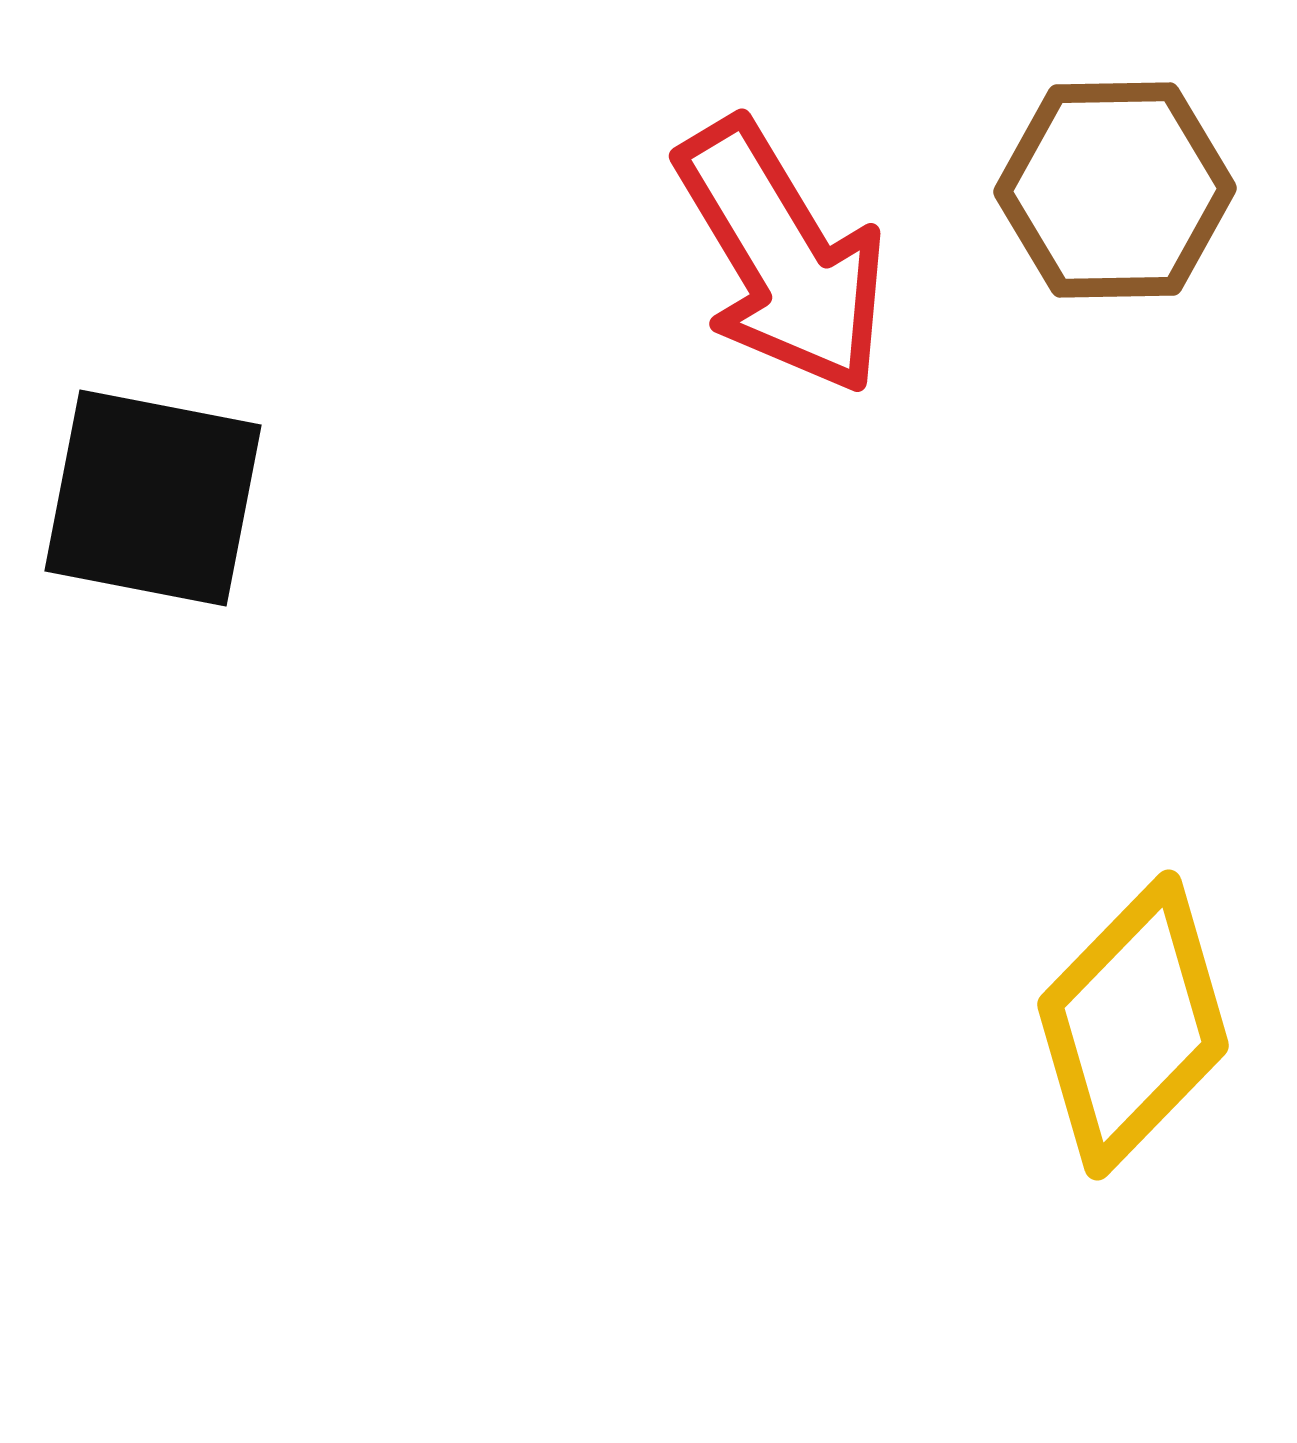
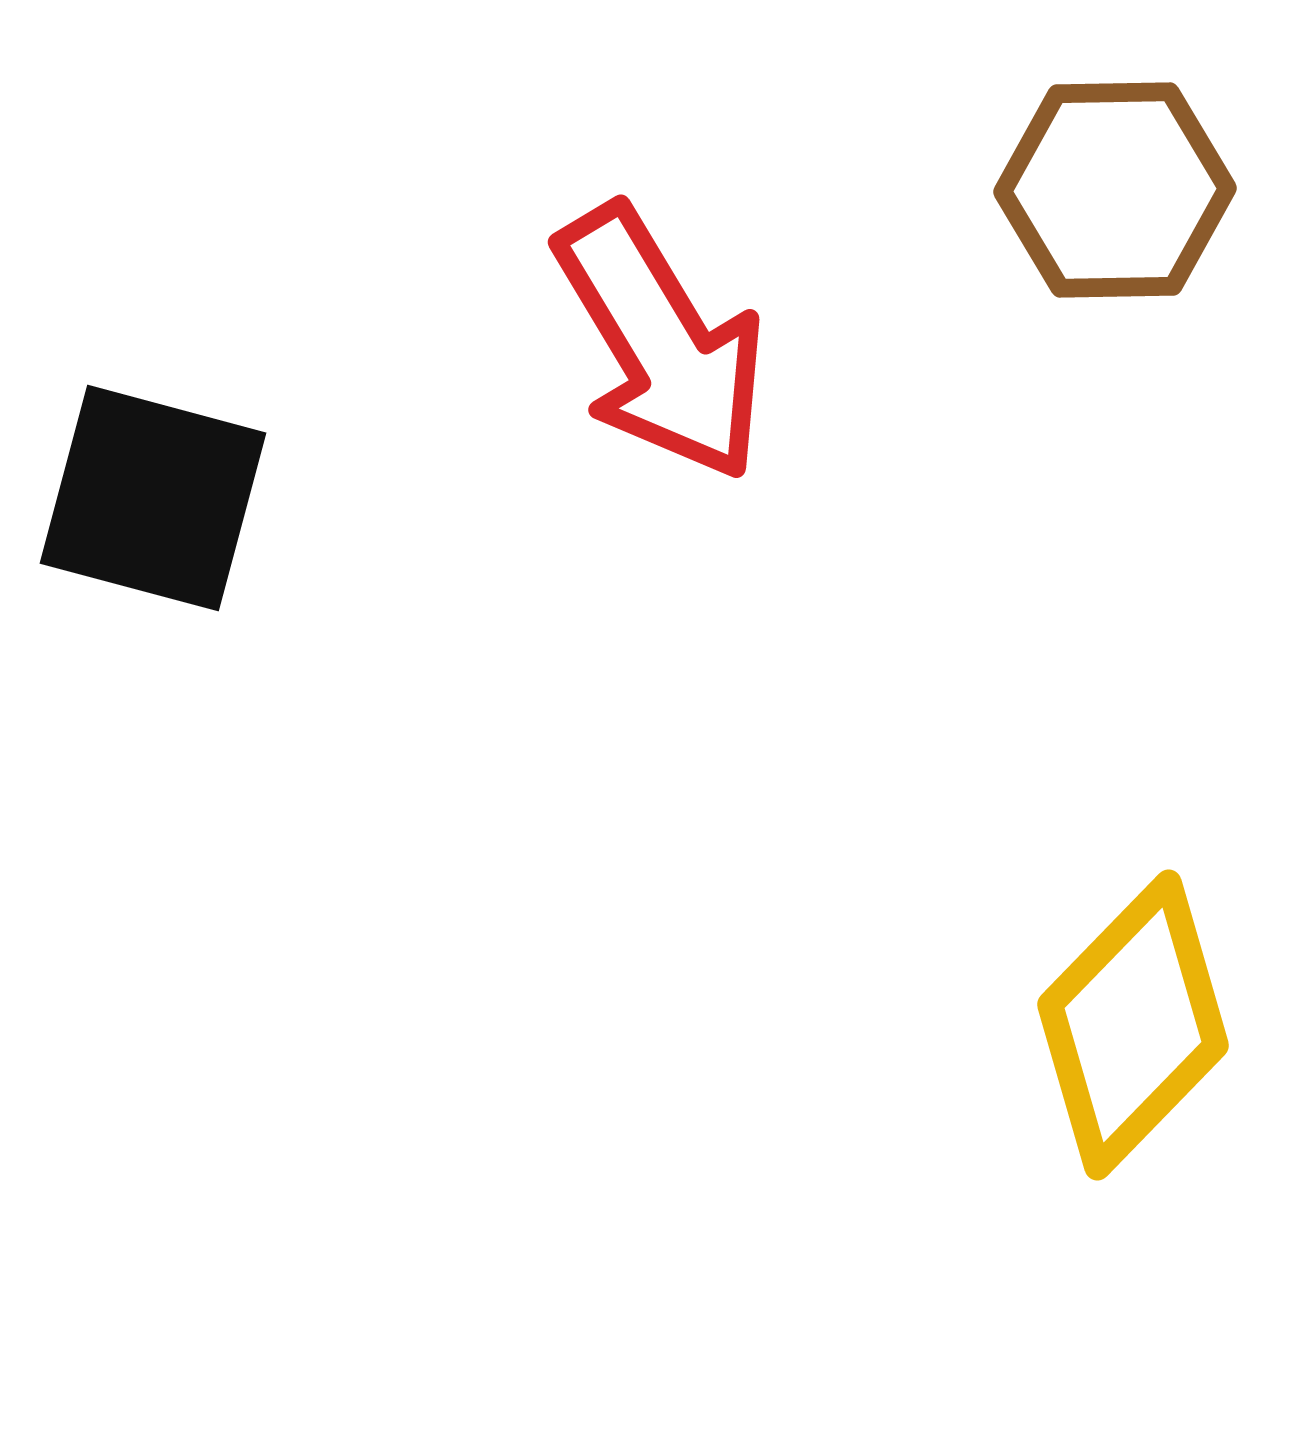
red arrow: moved 121 px left, 86 px down
black square: rotated 4 degrees clockwise
